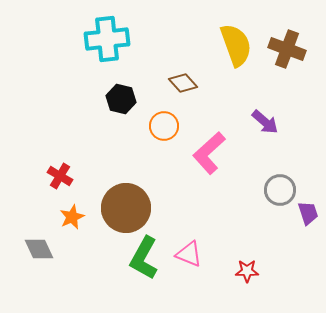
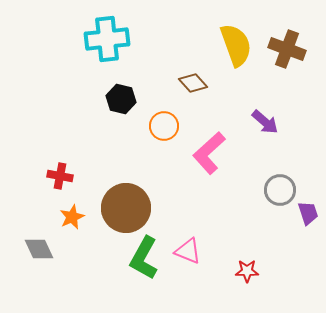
brown diamond: moved 10 px right
red cross: rotated 20 degrees counterclockwise
pink triangle: moved 1 px left, 3 px up
